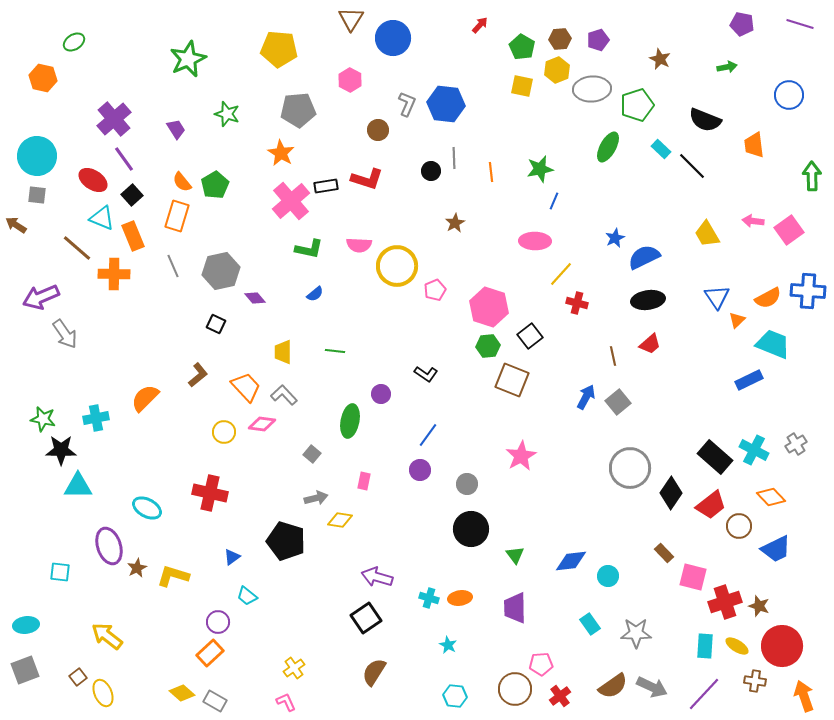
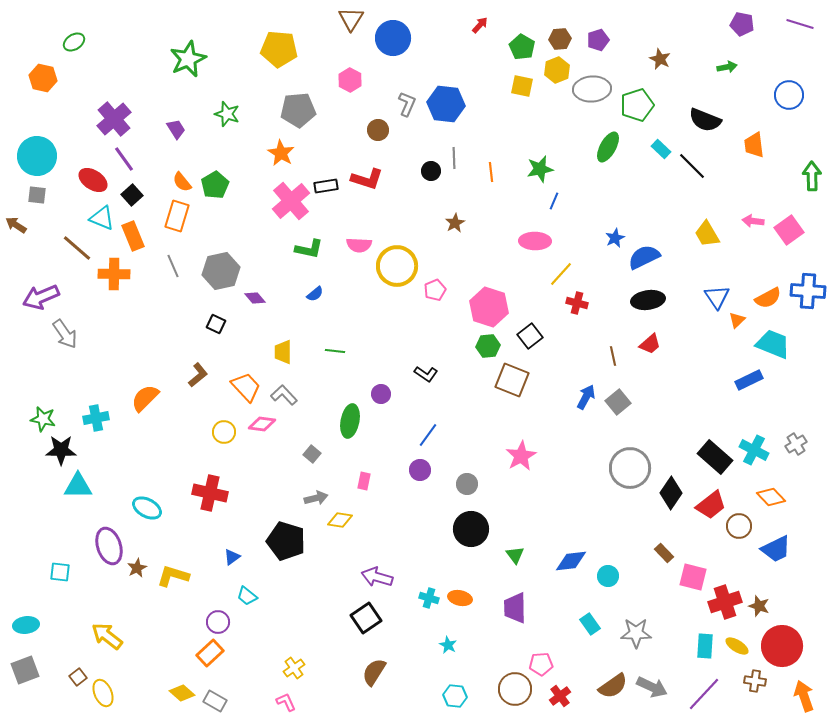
orange ellipse at (460, 598): rotated 20 degrees clockwise
